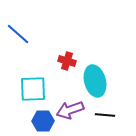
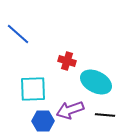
cyan ellipse: moved 1 px right, 1 px down; rotated 48 degrees counterclockwise
